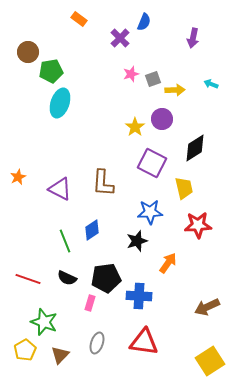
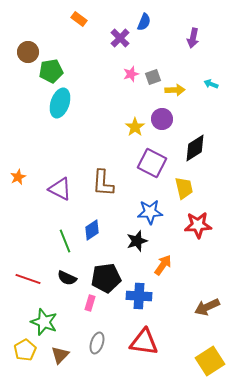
gray square: moved 2 px up
orange arrow: moved 5 px left, 2 px down
